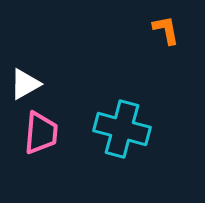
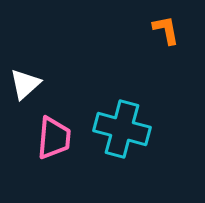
white triangle: rotated 12 degrees counterclockwise
pink trapezoid: moved 13 px right, 5 px down
